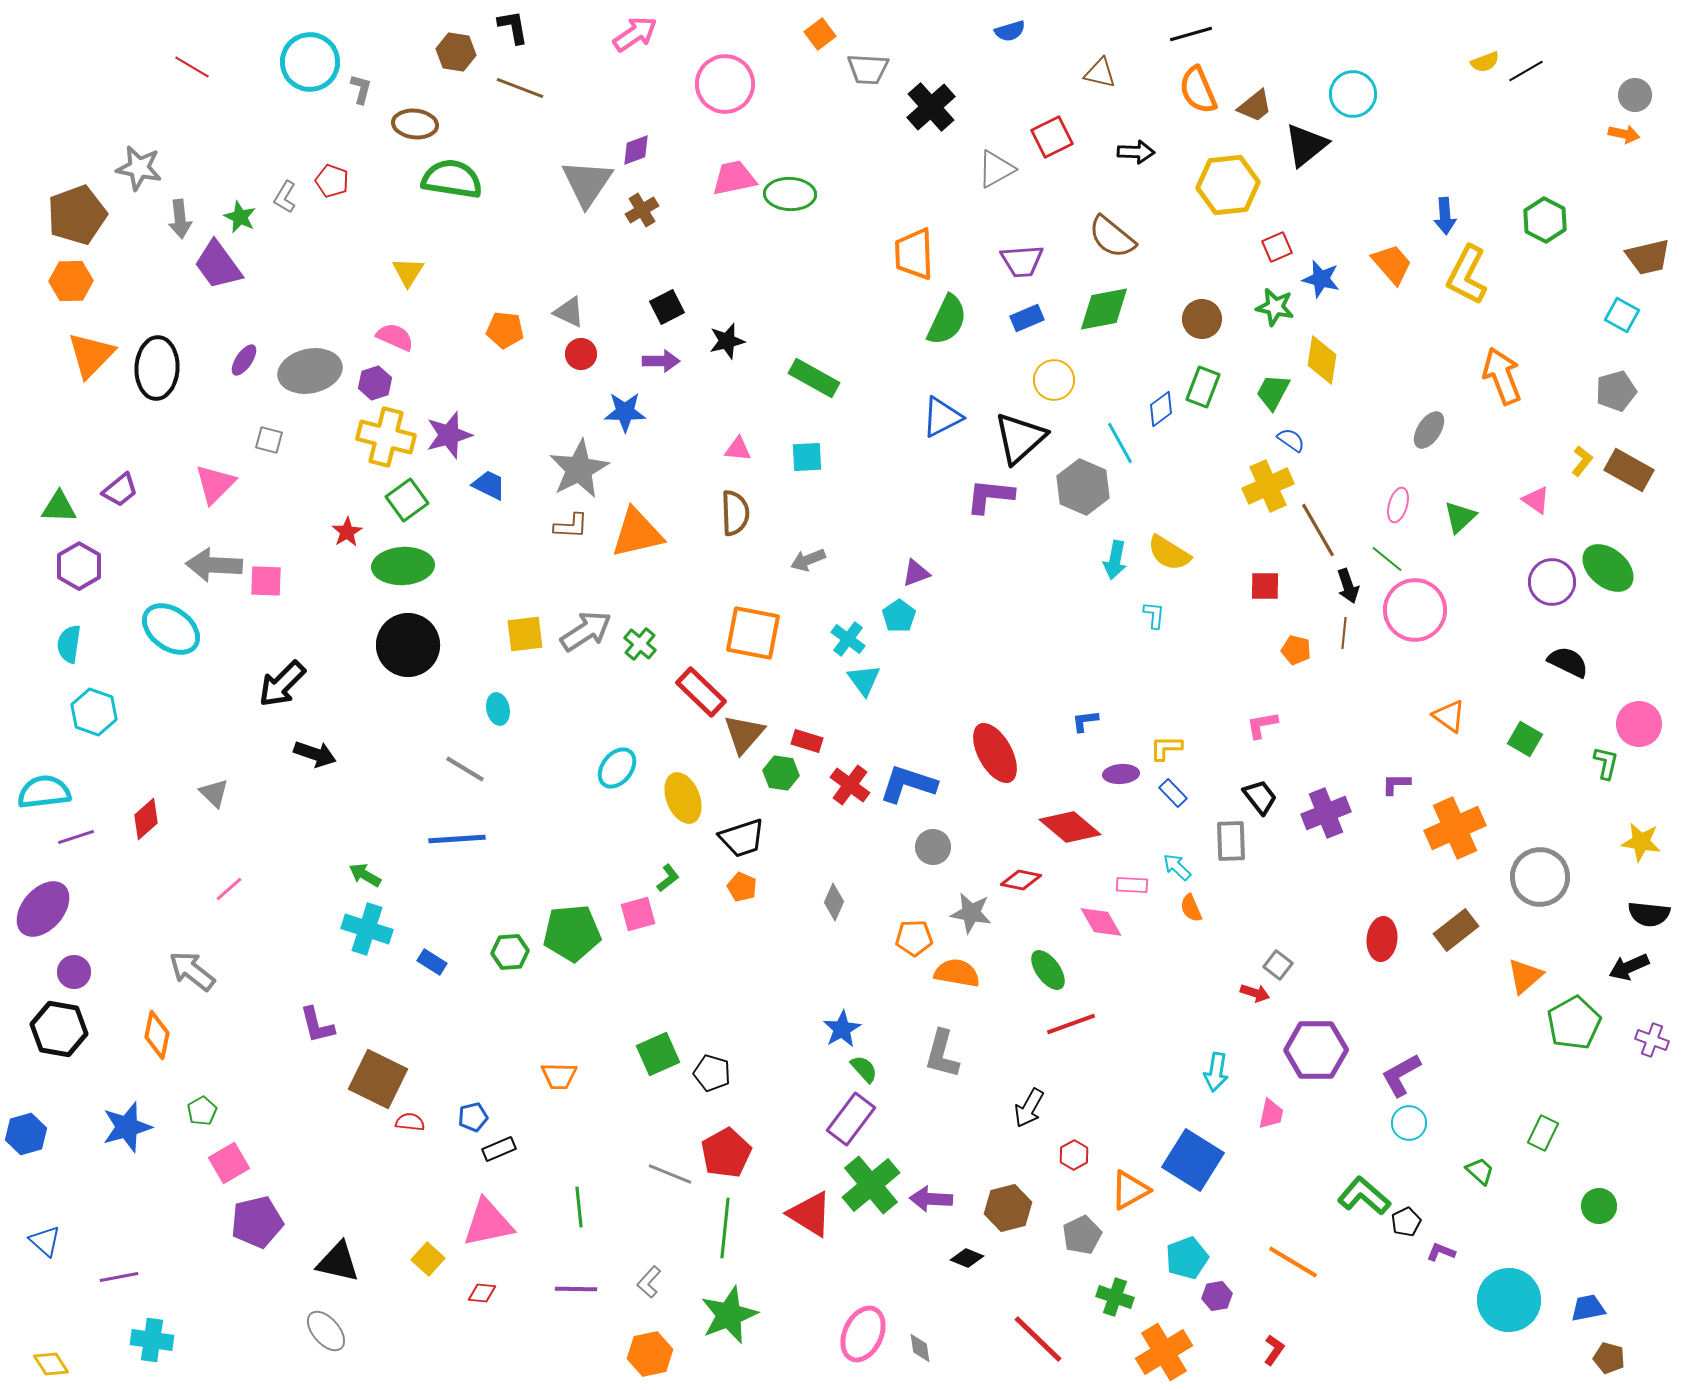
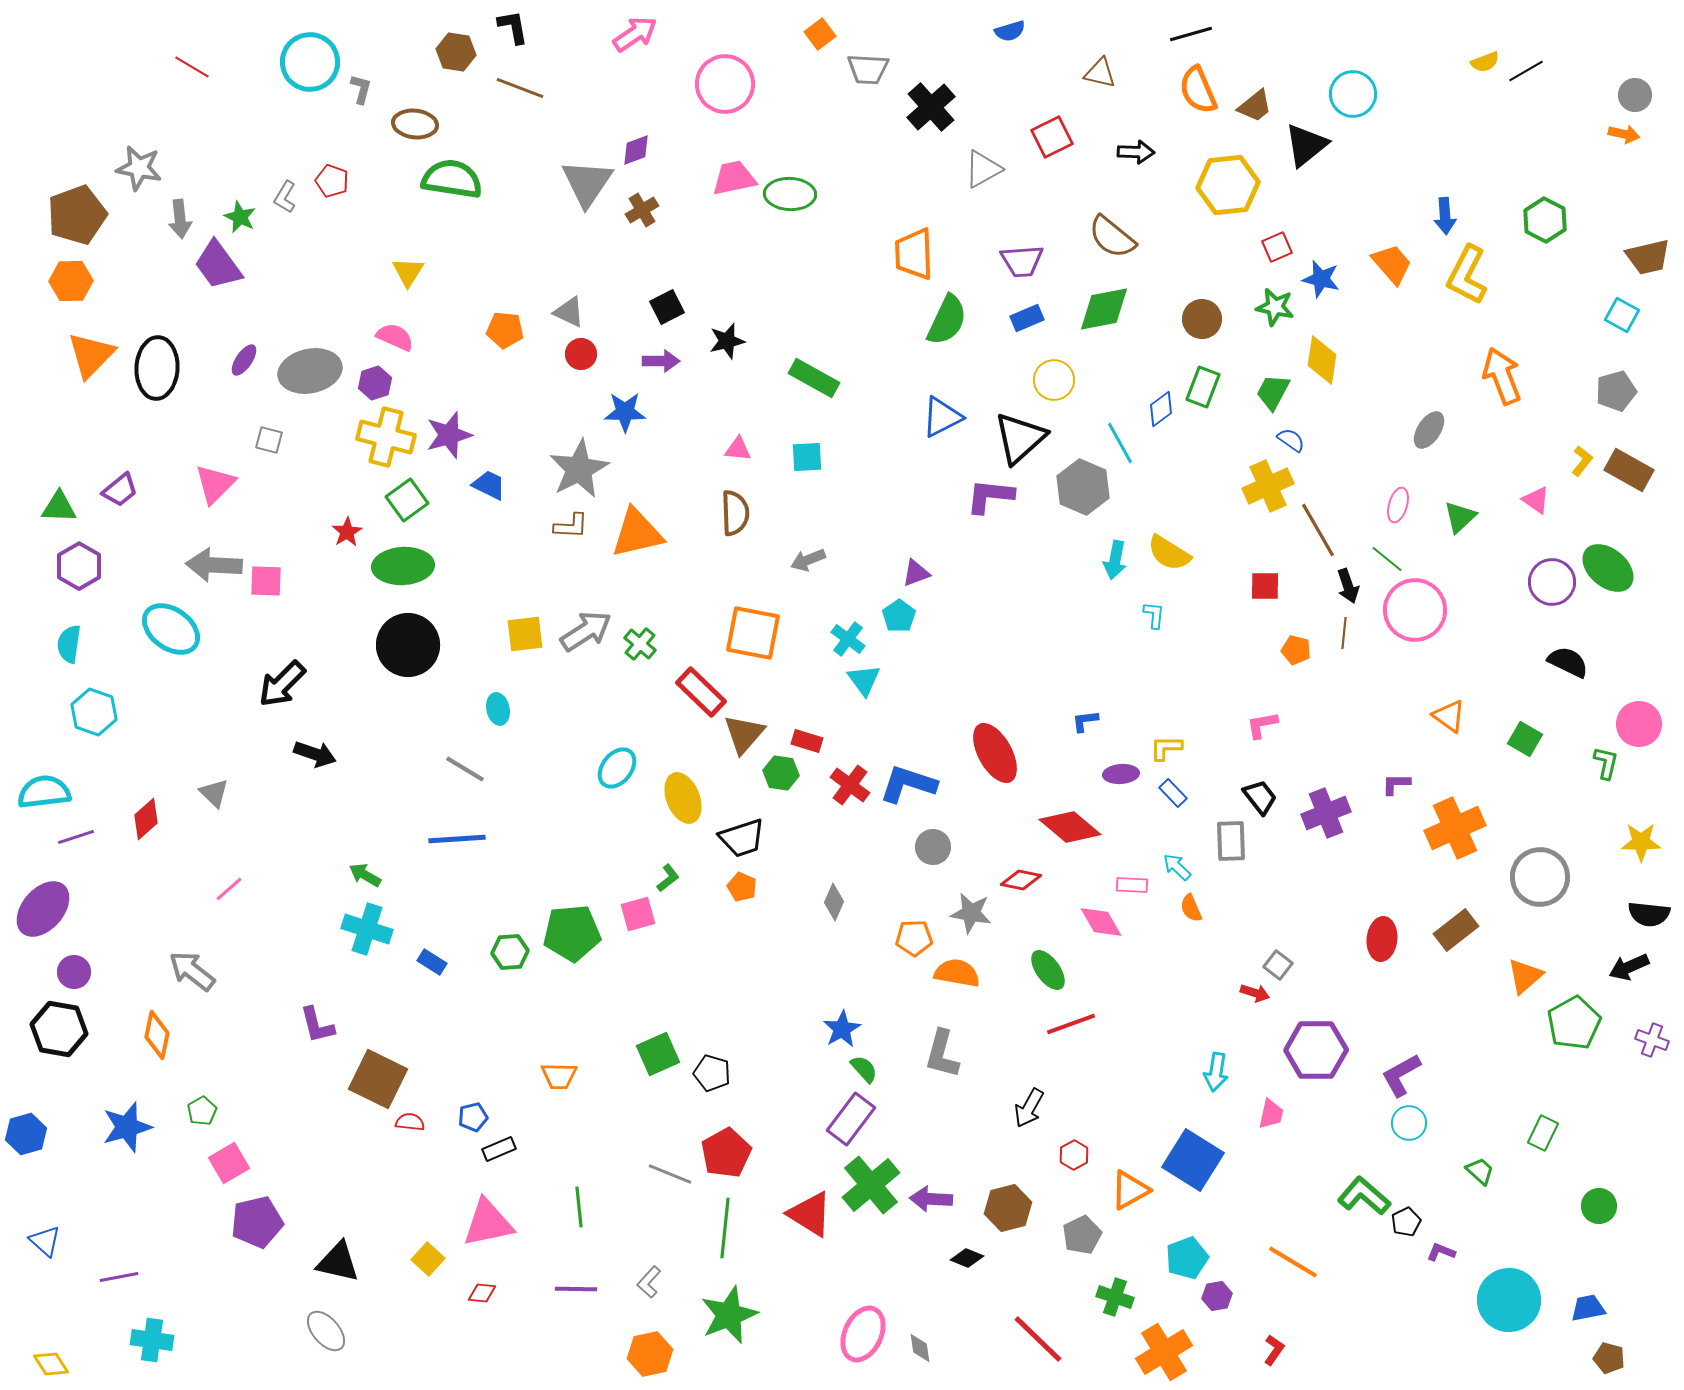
gray triangle at (996, 169): moved 13 px left
yellow star at (1641, 842): rotated 9 degrees counterclockwise
